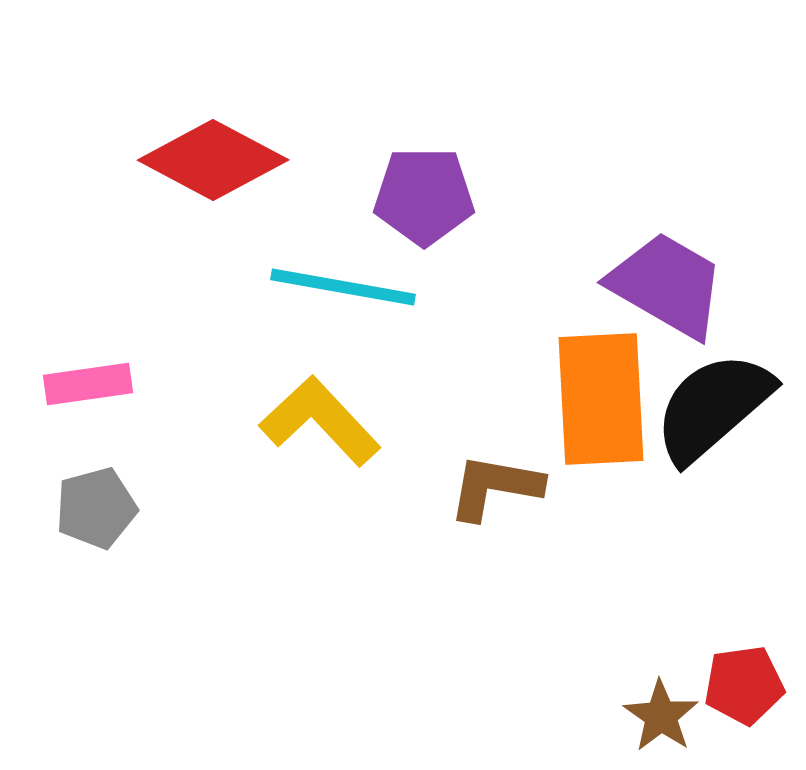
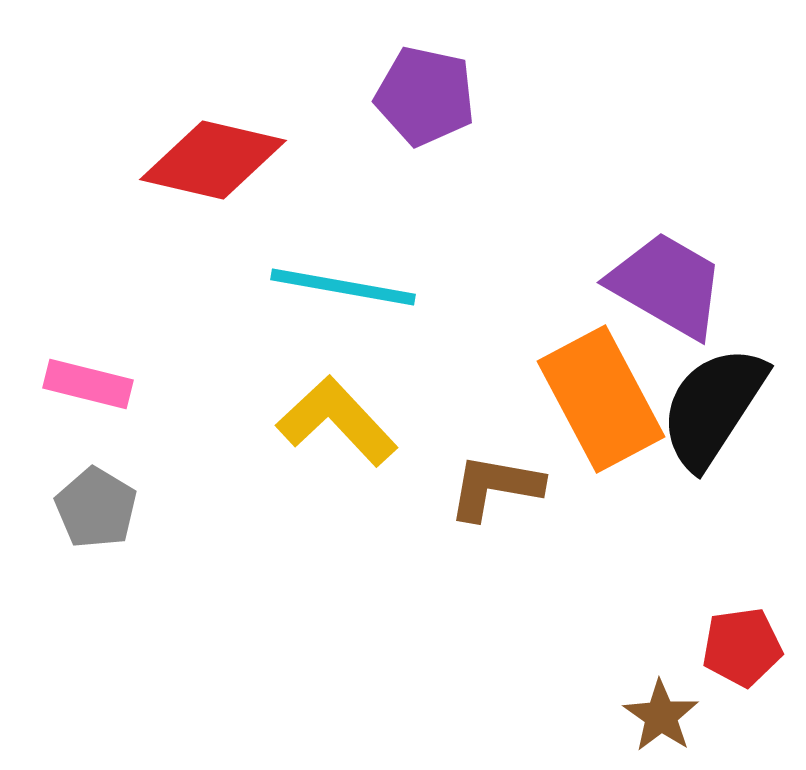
red diamond: rotated 15 degrees counterclockwise
purple pentagon: moved 1 px right, 100 px up; rotated 12 degrees clockwise
pink rectangle: rotated 22 degrees clockwise
orange rectangle: rotated 25 degrees counterclockwise
black semicircle: rotated 16 degrees counterclockwise
yellow L-shape: moved 17 px right
gray pentagon: rotated 26 degrees counterclockwise
red pentagon: moved 2 px left, 38 px up
